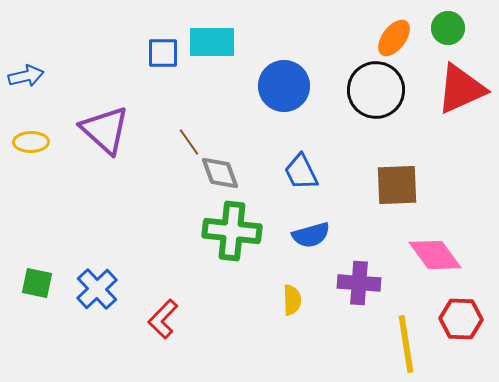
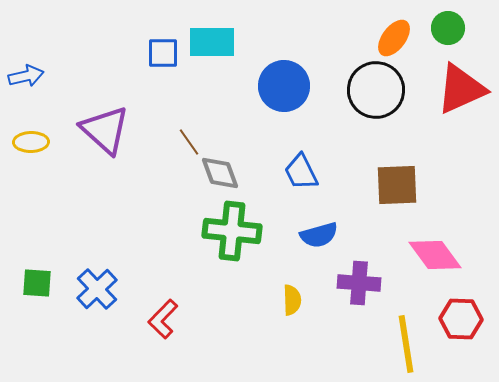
blue semicircle: moved 8 px right
green square: rotated 8 degrees counterclockwise
